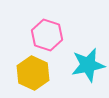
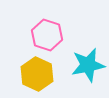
yellow hexagon: moved 4 px right, 1 px down
